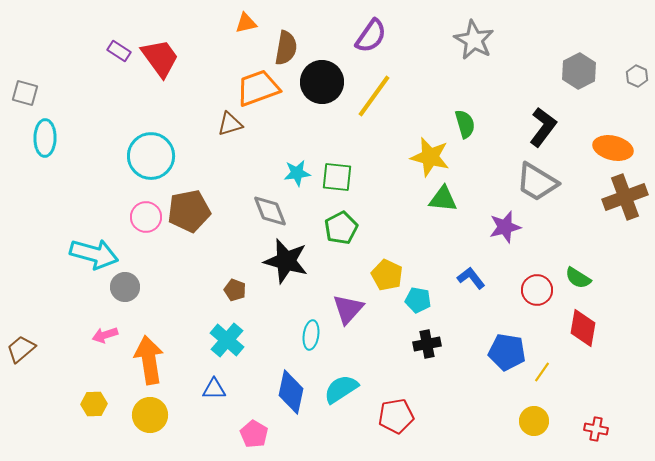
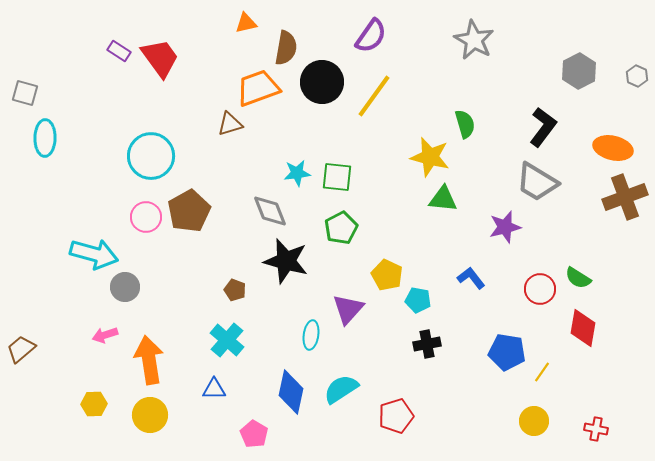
brown pentagon at (189, 211): rotated 18 degrees counterclockwise
red circle at (537, 290): moved 3 px right, 1 px up
red pentagon at (396, 416): rotated 8 degrees counterclockwise
